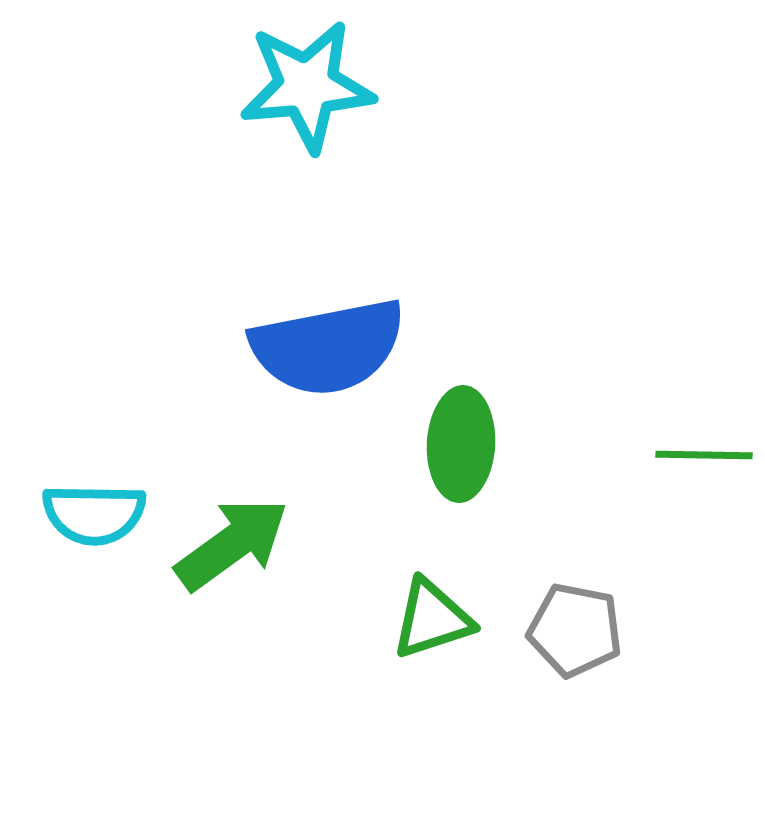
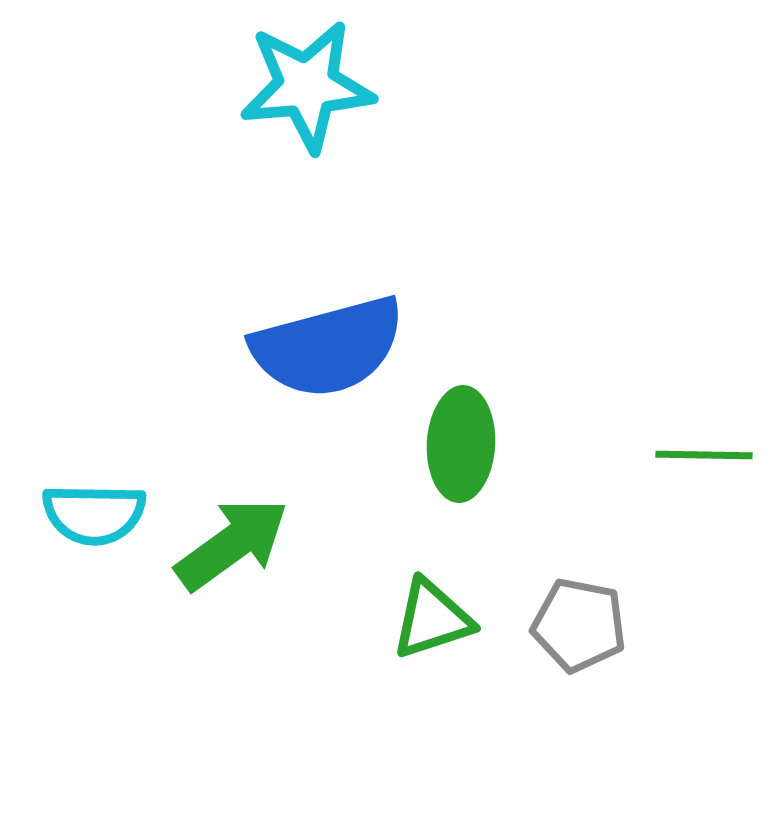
blue semicircle: rotated 4 degrees counterclockwise
gray pentagon: moved 4 px right, 5 px up
